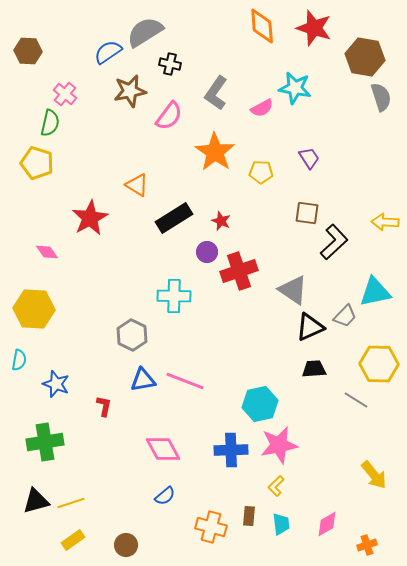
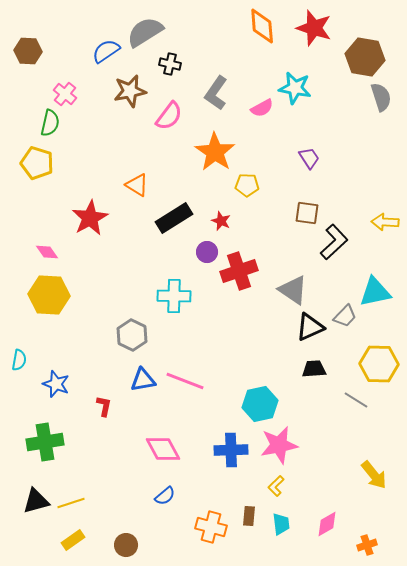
blue semicircle at (108, 52): moved 2 px left, 1 px up
yellow pentagon at (261, 172): moved 14 px left, 13 px down
yellow hexagon at (34, 309): moved 15 px right, 14 px up
